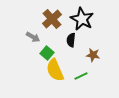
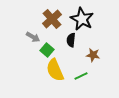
green square: moved 3 px up
